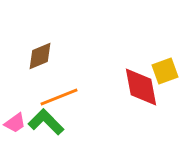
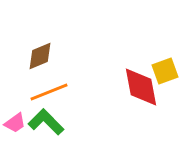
orange line: moved 10 px left, 5 px up
